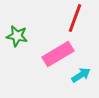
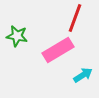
pink rectangle: moved 4 px up
cyan arrow: moved 2 px right
